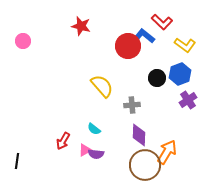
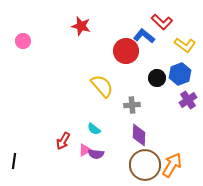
red circle: moved 2 px left, 5 px down
orange arrow: moved 5 px right, 13 px down
black line: moved 3 px left
